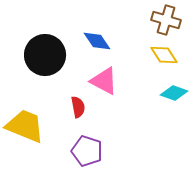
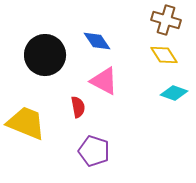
yellow trapezoid: moved 1 px right, 3 px up
purple pentagon: moved 7 px right
